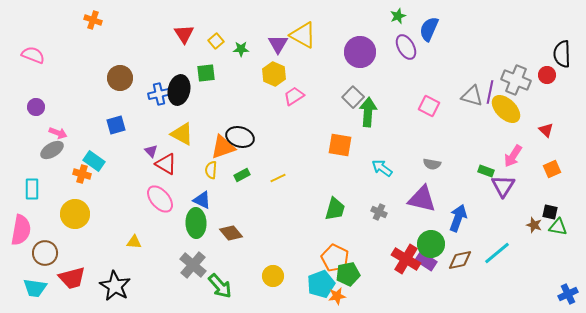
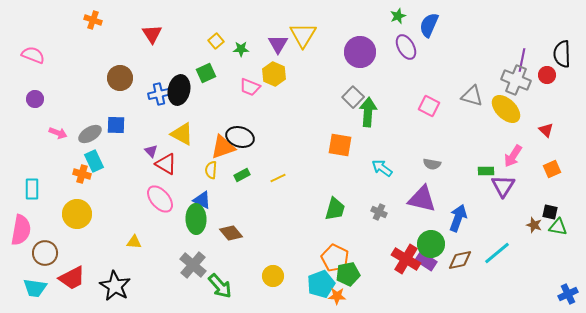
blue semicircle at (429, 29): moved 4 px up
red triangle at (184, 34): moved 32 px left
yellow triangle at (303, 35): rotated 32 degrees clockwise
green square at (206, 73): rotated 18 degrees counterclockwise
purple line at (490, 92): moved 32 px right, 32 px up
pink trapezoid at (294, 96): moved 44 px left, 9 px up; rotated 125 degrees counterclockwise
purple circle at (36, 107): moved 1 px left, 8 px up
blue square at (116, 125): rotated 18 degrees clockwise
gray ellipse at (52, 150): moved 38 px right, 16 px up
cyan rectangle at (94, 161): rotated 30 degrees clockwise
green rectangle at (486, 171): rotated 21 degrees counterclockwise
yellow circle at (75, 214): moved 2 px right
green ellipse at (196, 223): moved 4 px up
red trapezoid at (72, 278): rotated 12 degrees counterclockwise
orange star at (337, 296): rotated 12 degrees clockwise
